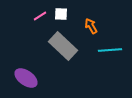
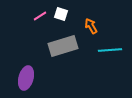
white square: rotated 16 degrees clockwise
gray rectangle: rotated 60 degrees counterclockwise
purple ellipse: rotated 70 degrees clockwise
